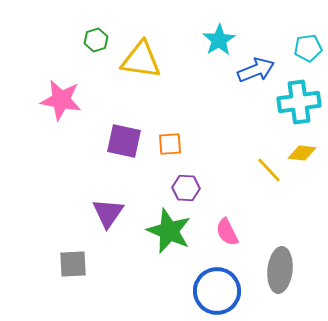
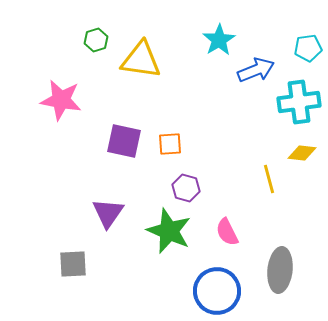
yellow line: moved 9 px down; rotated 28 degrees clockwise
purple hexagon: rotated 12 degrees clockwise
